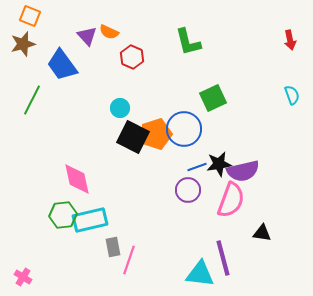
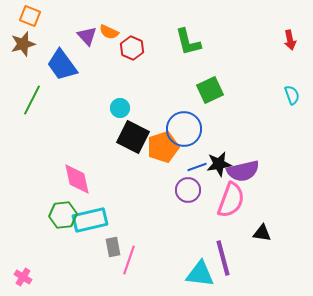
red hexagon: moved 9 px up
green square: moved 3 px left, 8 px up
orange pentagon: moved 7 px right, 13 px down
